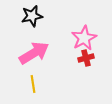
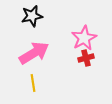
yellow line: moved 1 px up
